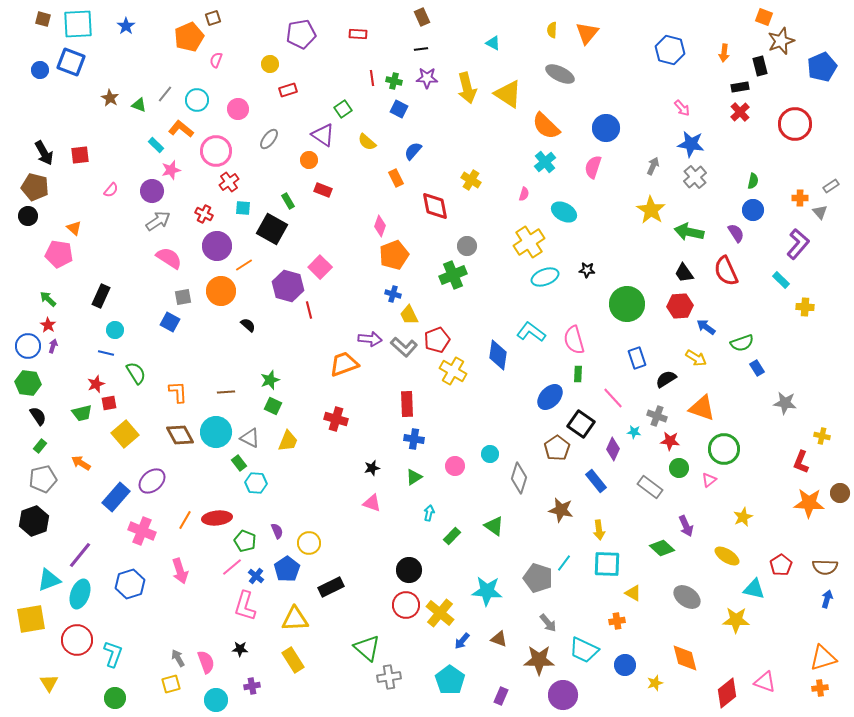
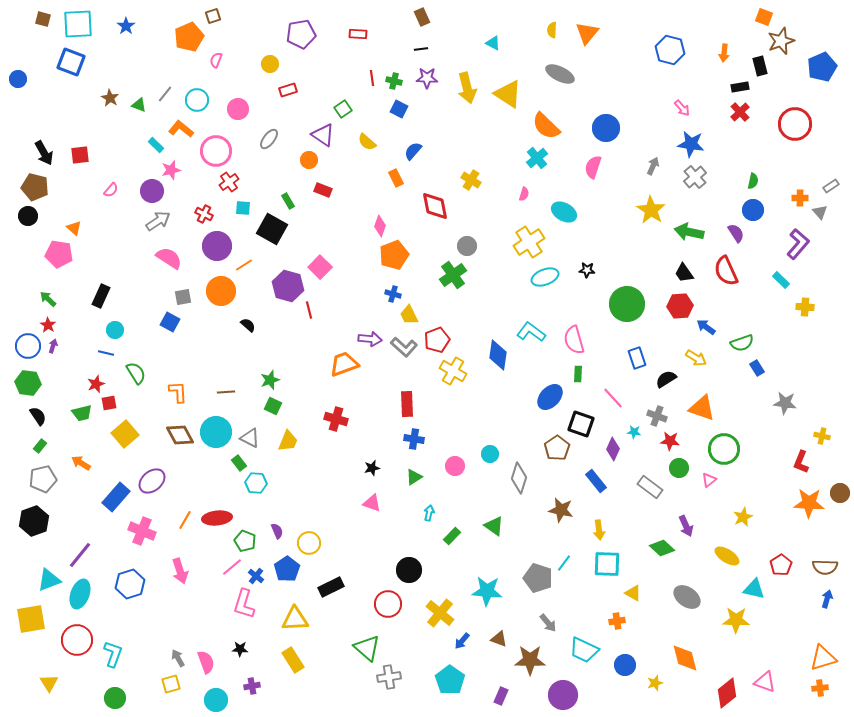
brown square at (213, 18): moved 2 px up
blue circle at (40, 70): moved 22 px left, 9 px down
cyan cross at (545, 162): moved 8 px left, 4 px up
green cross at (453, 275): rotated 12 degrees counterclockwise
black square at (581, 424): rotated 16 degrees counterclockwise
red circle at (406, 605): moved 18 px left, 1 px up
pink L-shape at (245, 606): moved 1 px left, 2 px up
brown star at (539, 660): moved 9 px left
